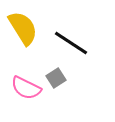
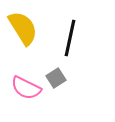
black line: moved 1 px left, 5 px up; rotated 69 degrees clockwise
